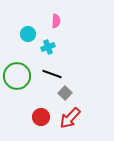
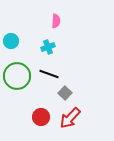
cyan circle: moved 17 px left, 7 px down
black line: moved 3 px left
